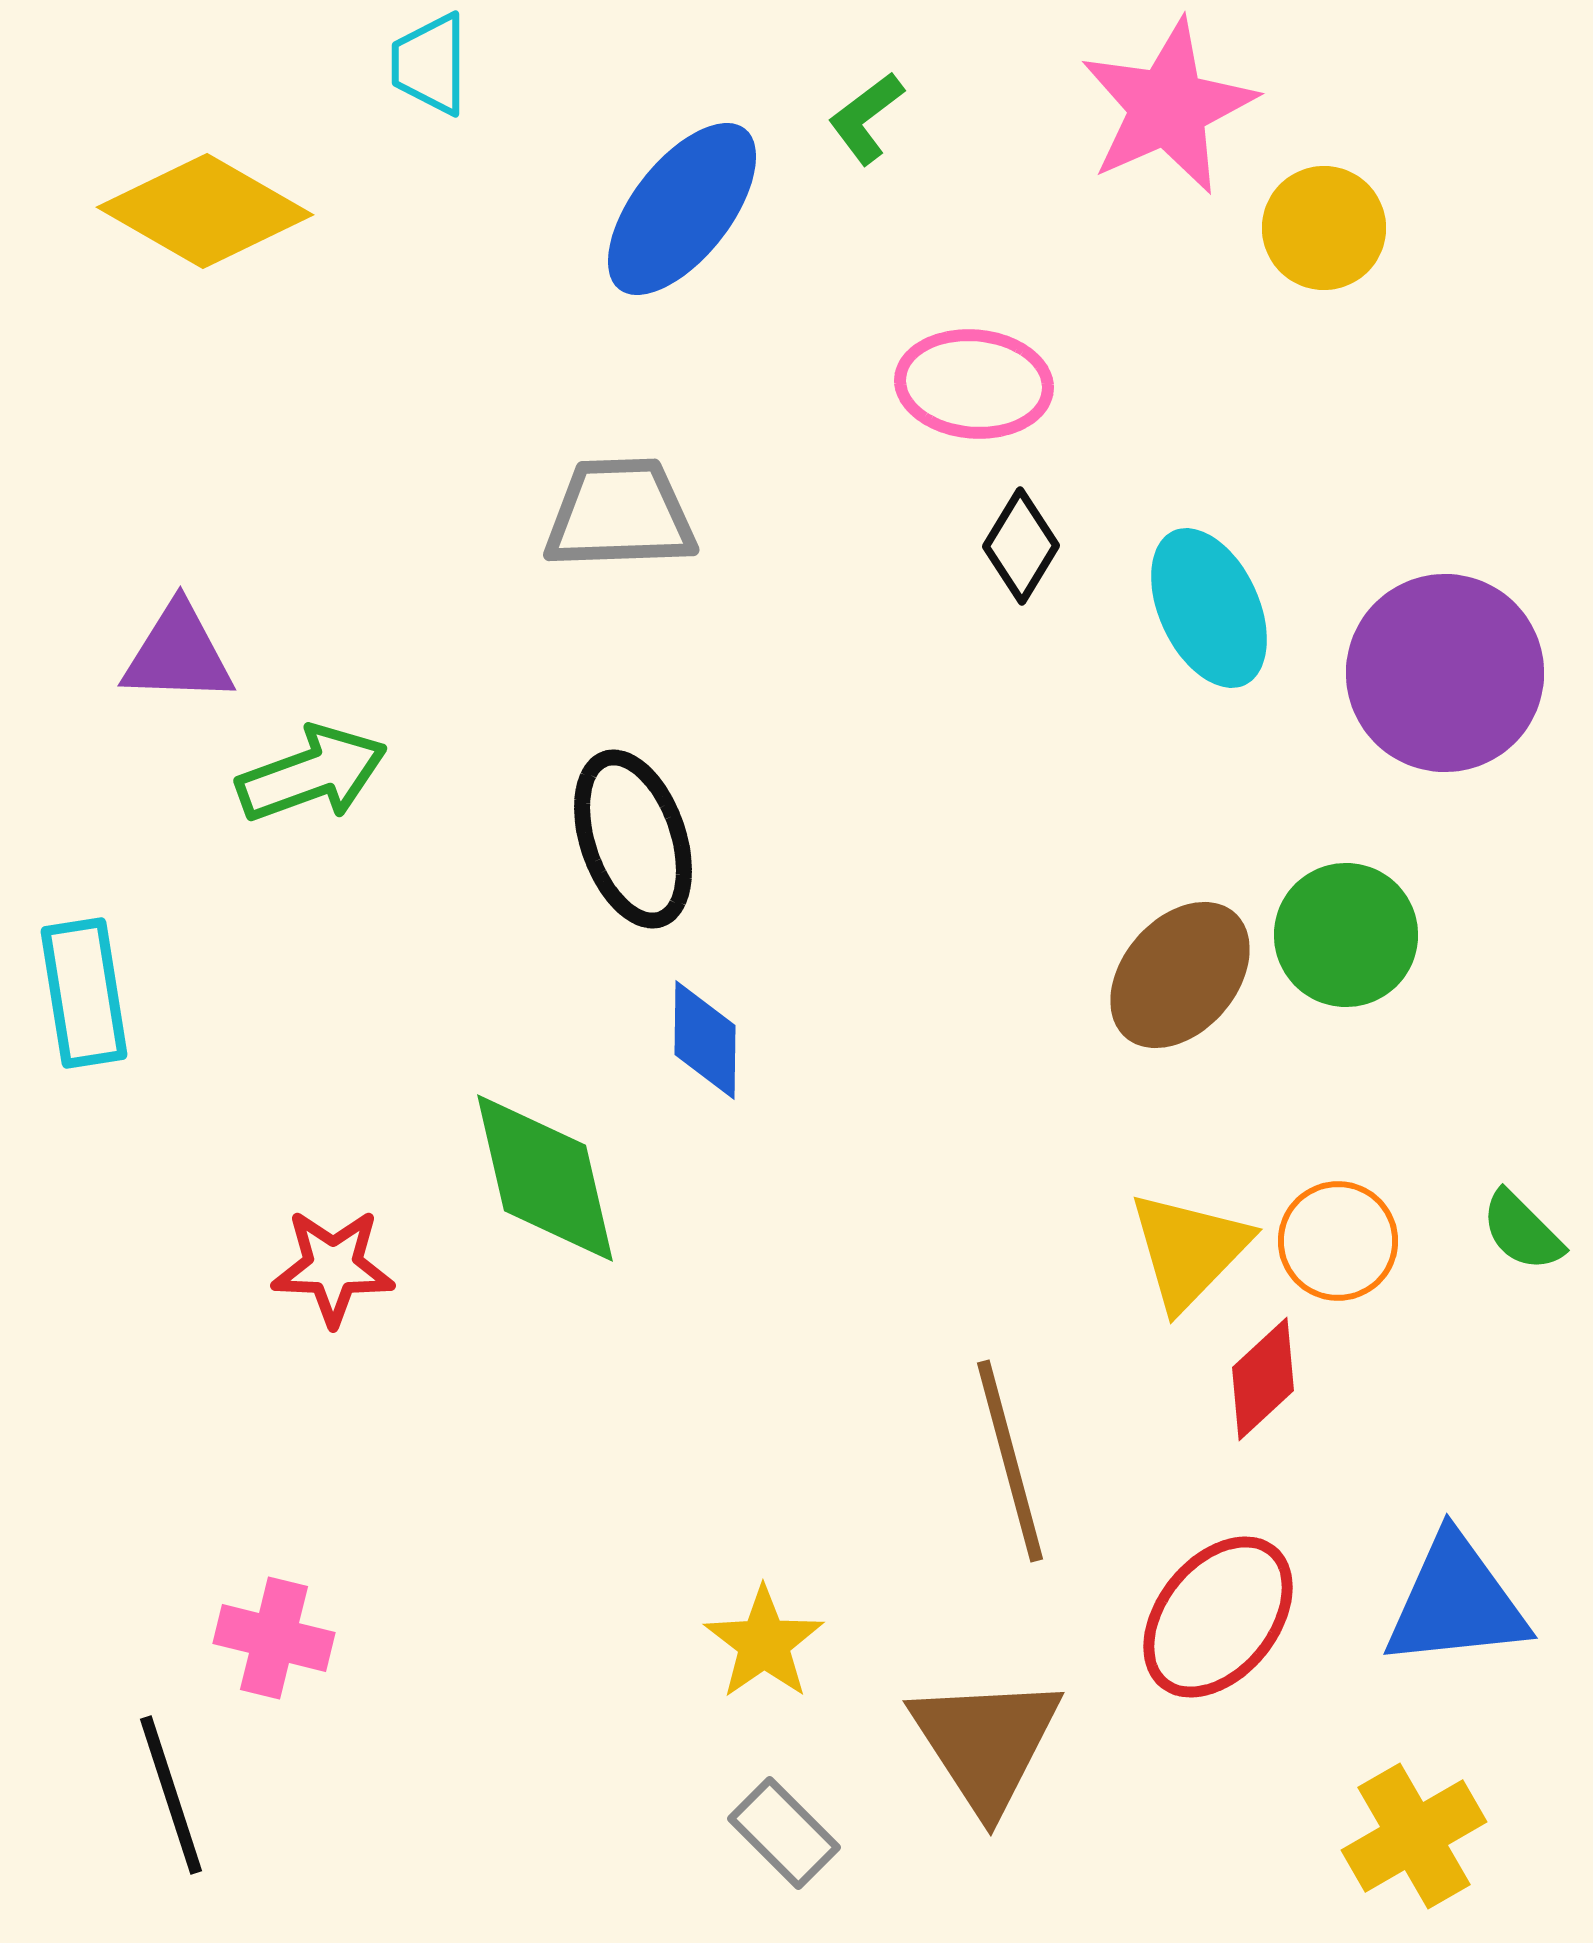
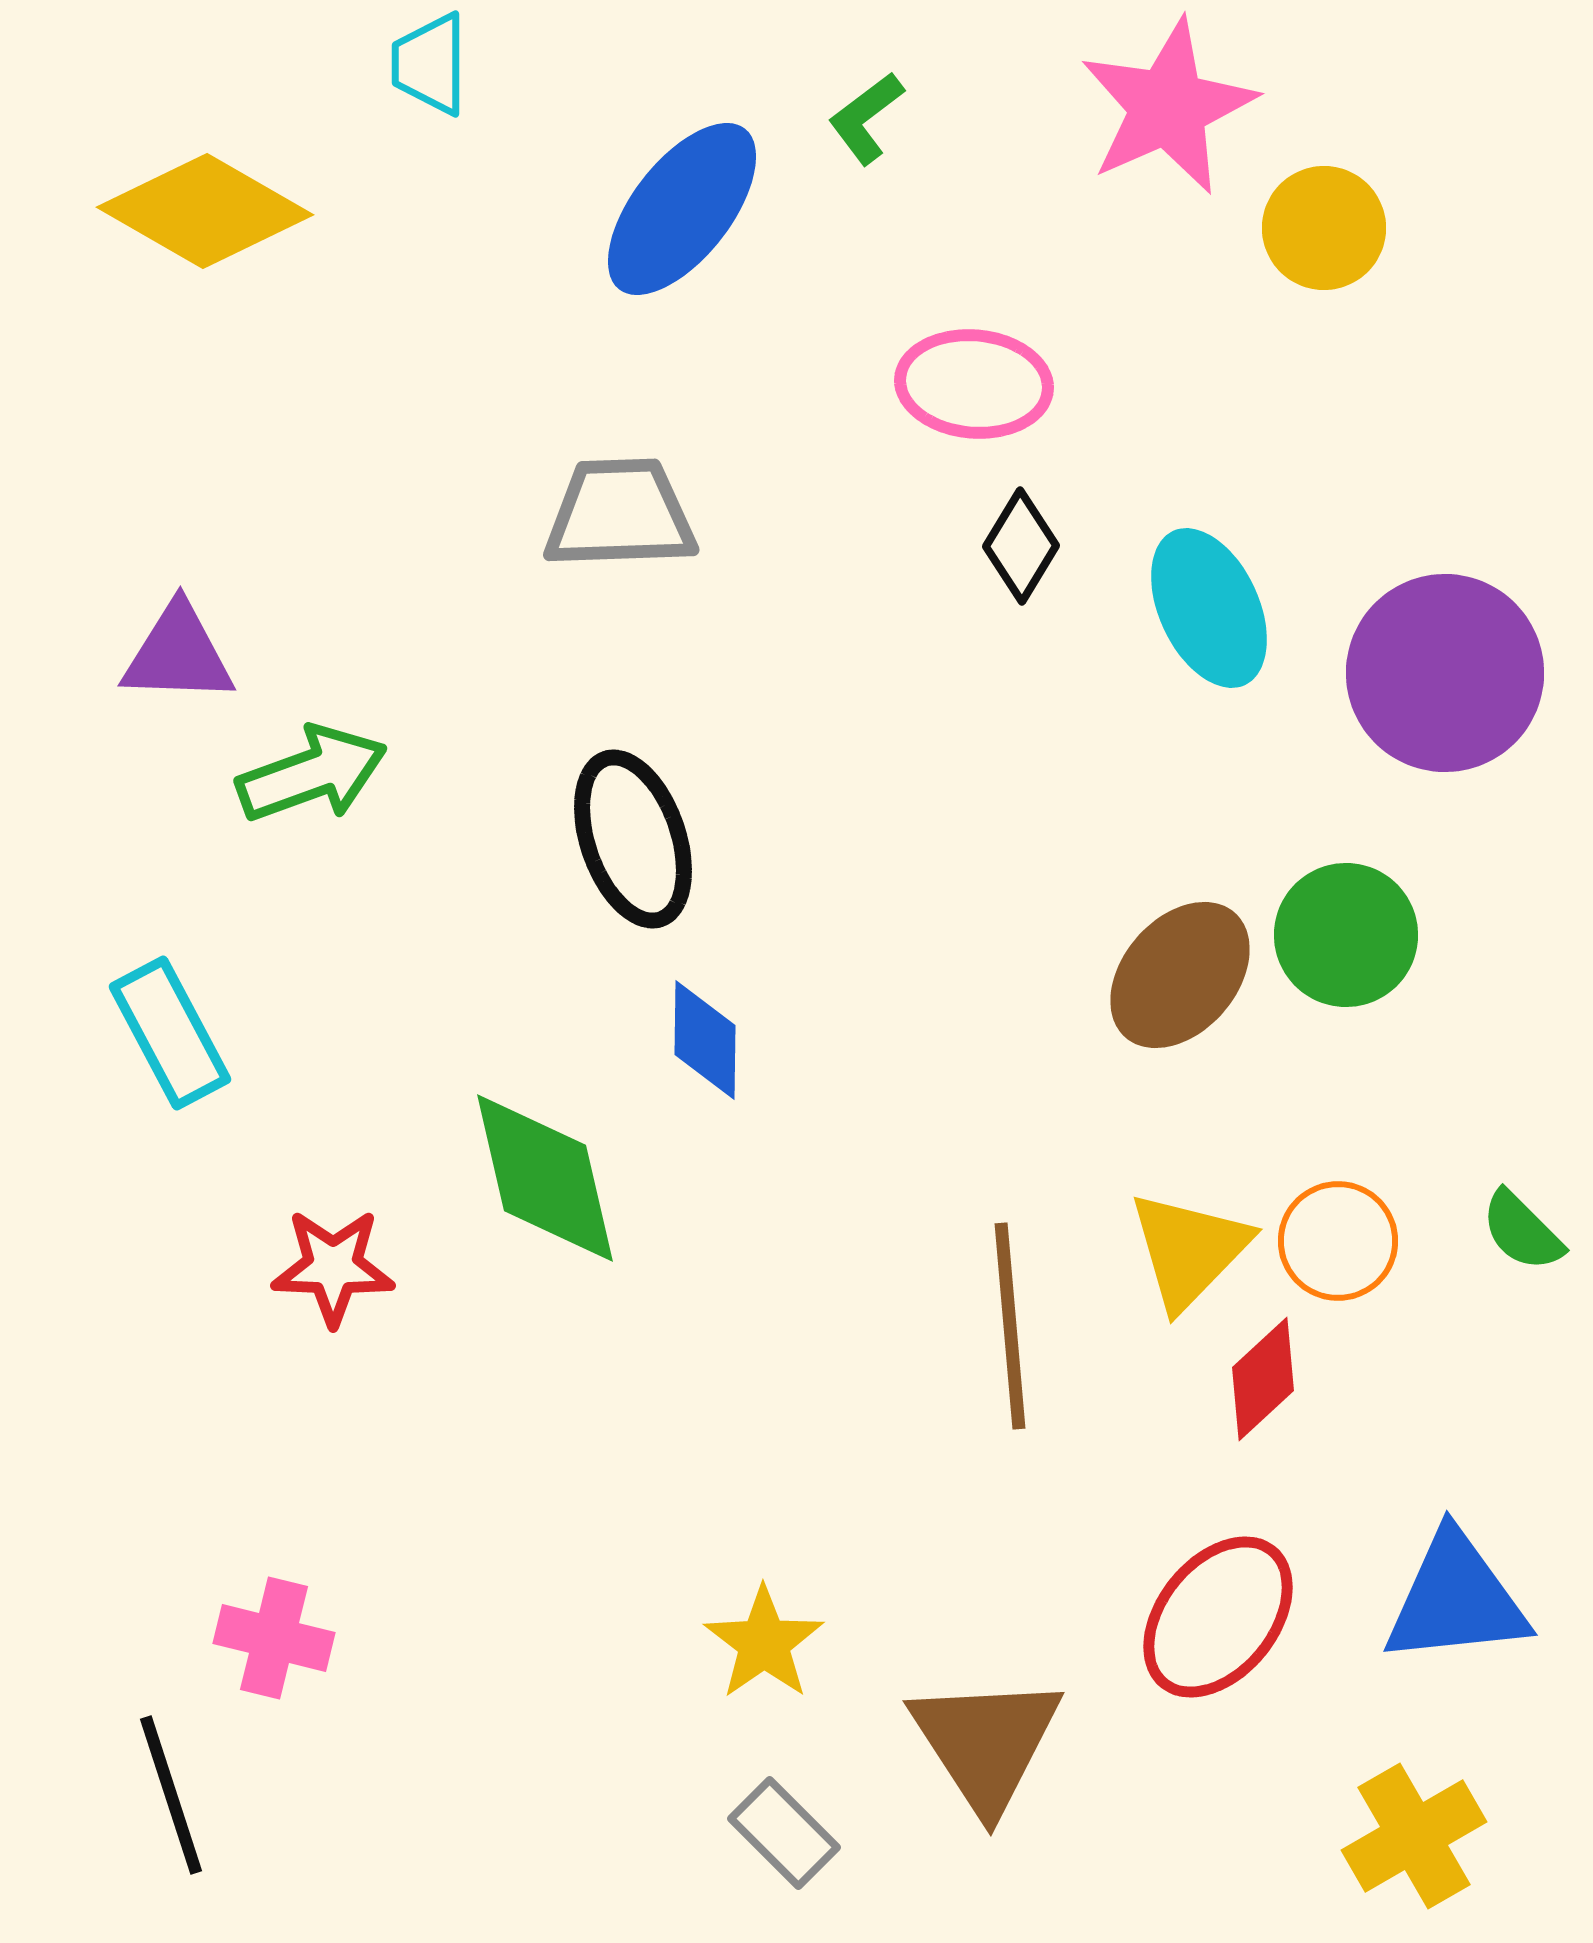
cyan rectangle: moved 86 px right, 40 px down; rotated 19 degrees counterclockwise
brown line: moved 135 px up; rotated 10 degrees clockwise
blue triangle: moved 3 px up
